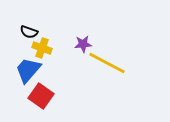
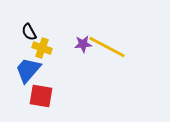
black semicircle: rotated 42 degrees clockwise
yellow line: moved 16 px up
red square: rotated 25 degrees counterclockwise
